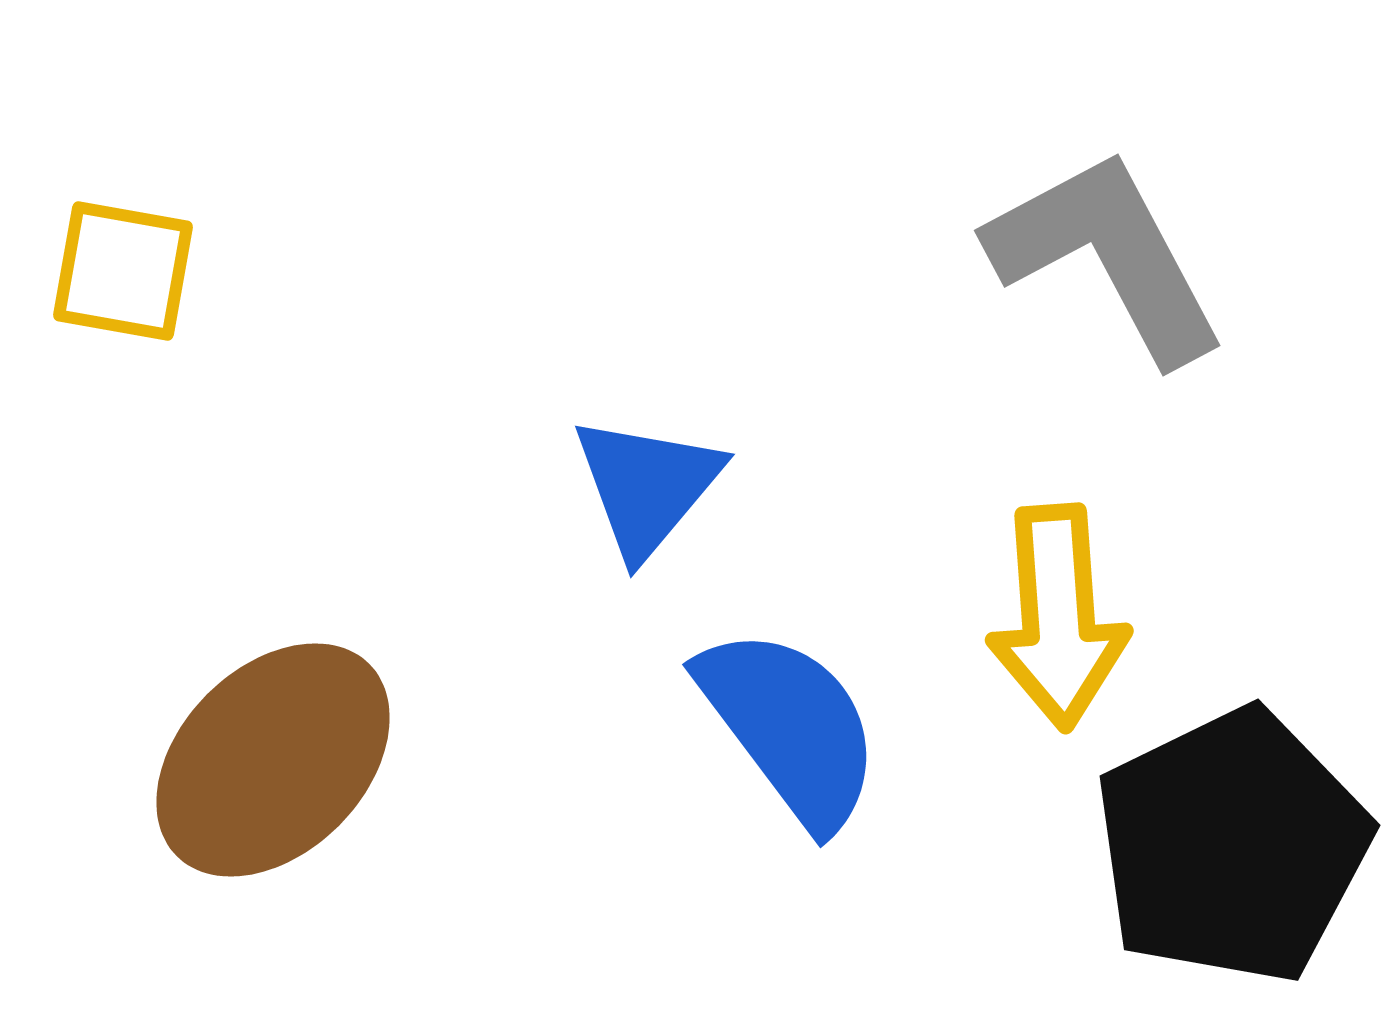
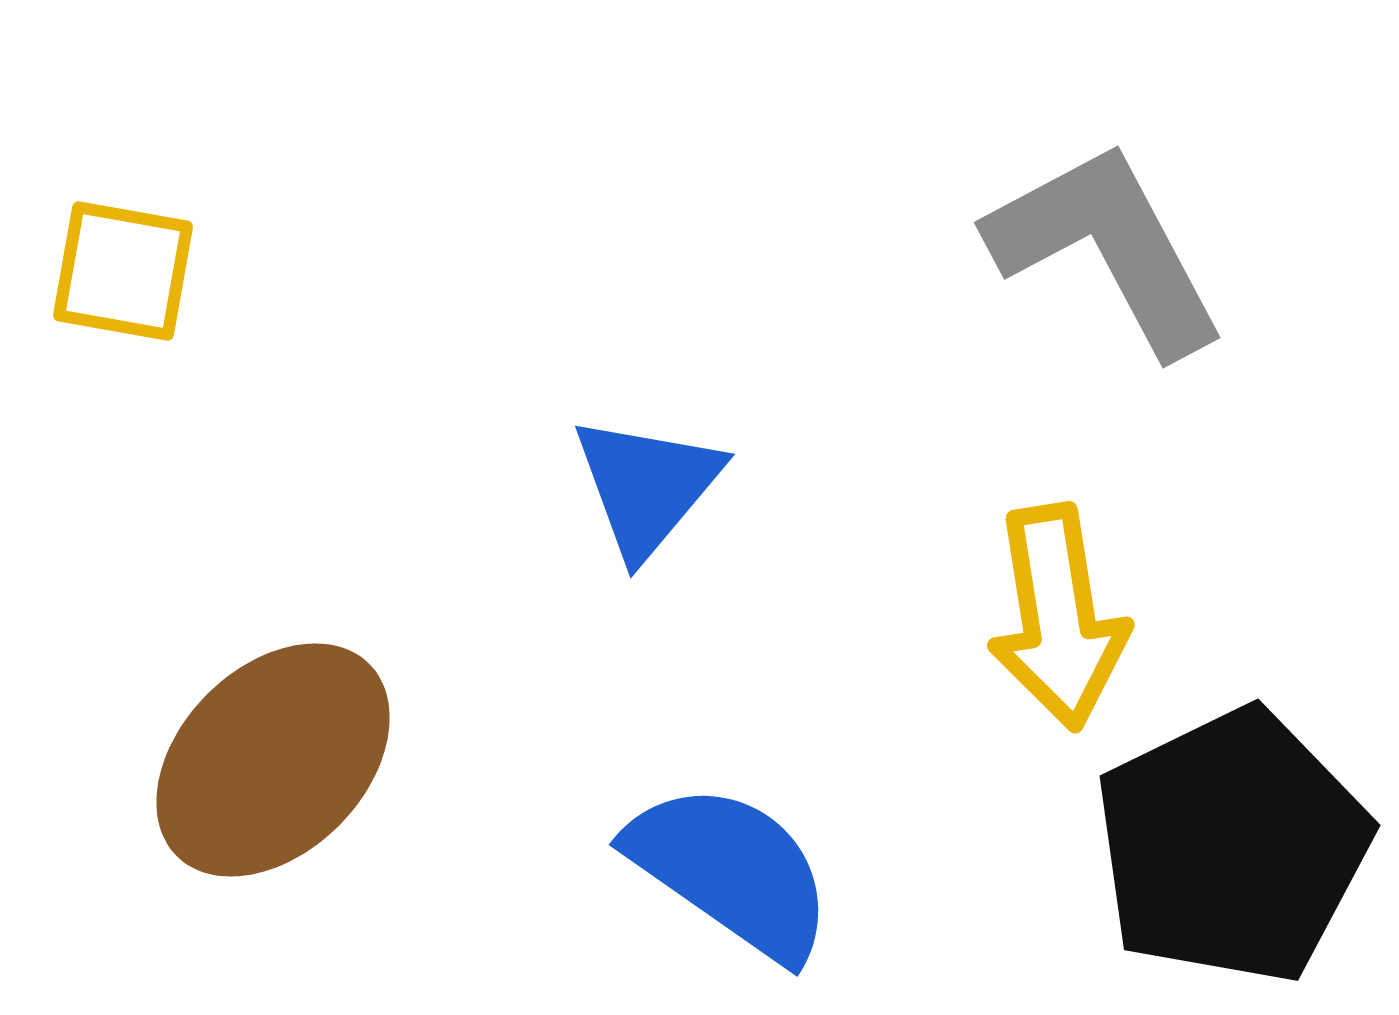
gray L-shape: moved 8 px up
yellow arrow: rotated 5 degrees counterclockwise
blue semicircle: moved 59 px left, 144 px down; rotated 18 degrees counterclockwise
